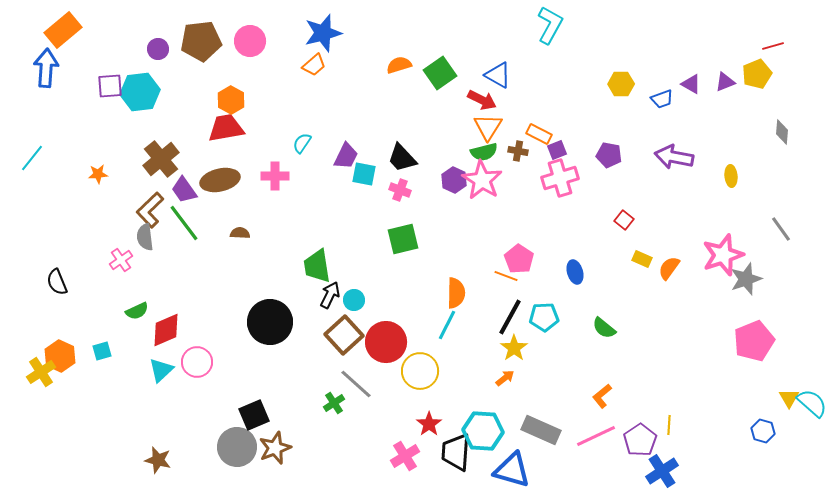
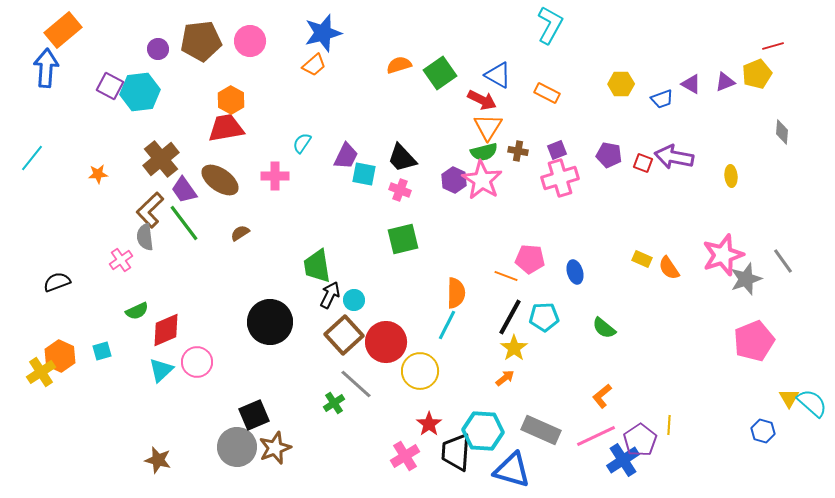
purple square at (110, 86): rotated 32 degrees clockwise
orange rectangle at (539, 134): moved 8 px right, 41 px up
brown ellipse at (220, 180): rotated 48 degrees clockwise
red square at (624, 220): moved 19 px right, 57 px up; rotated 18 degrees counterclockwise
gray line at (781, 229): moved 2 px right, 32 px down
brown semicircle at (240, 233): rotated 36 degrees counterclockwise
pink pentagon at (519, 259): moved 11 px right; rotated 28 degrees counterclockwise
orange semicircle at (669, 268): rotated 70 degrees counterclockwise
black semicircle at (57, 282): rotated 92 degrees clockwise
blue cross at (662, 471): moved 39 px left, 11 px up
